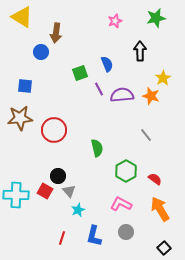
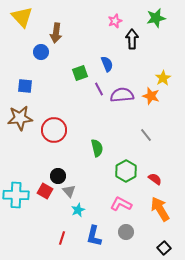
yellow triangle: rotated 15 degrees clockwise
black arrow: moved 8 px left, 12 px up
